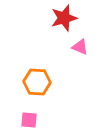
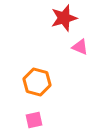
orange hexagon: rotated 12 degrees clockwise
pink square: moved 5 px right; rotated 18 degrees counterclockwise
